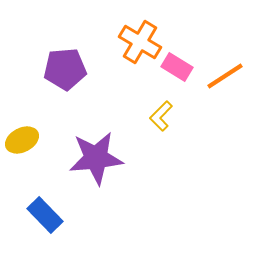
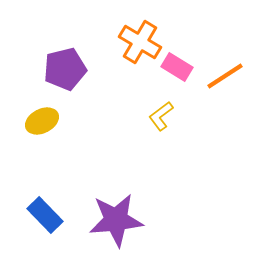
purple pentagon: rotated 9 degrees counterclockwise
yellow L-shape: rotated 8 degrees clockwise
yellow ellipse: moved 20 px right, 19 px up
purple star: moved 20 px right, 62 px down
